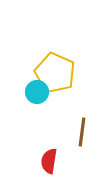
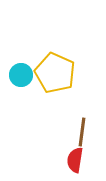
cyan circle: moved 16 px left, 17 px up
red semicircle: moved 26 px right, 1 px up
